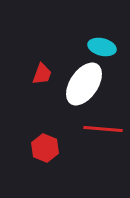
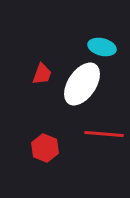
white ellipse: moved 2 px left
red line: moved 1 px right, 5 px down
